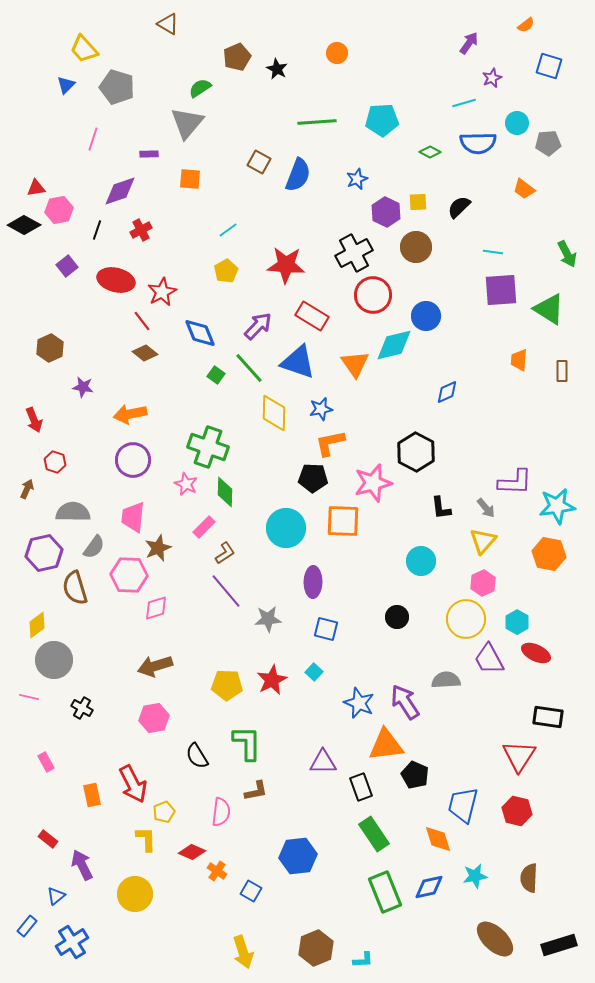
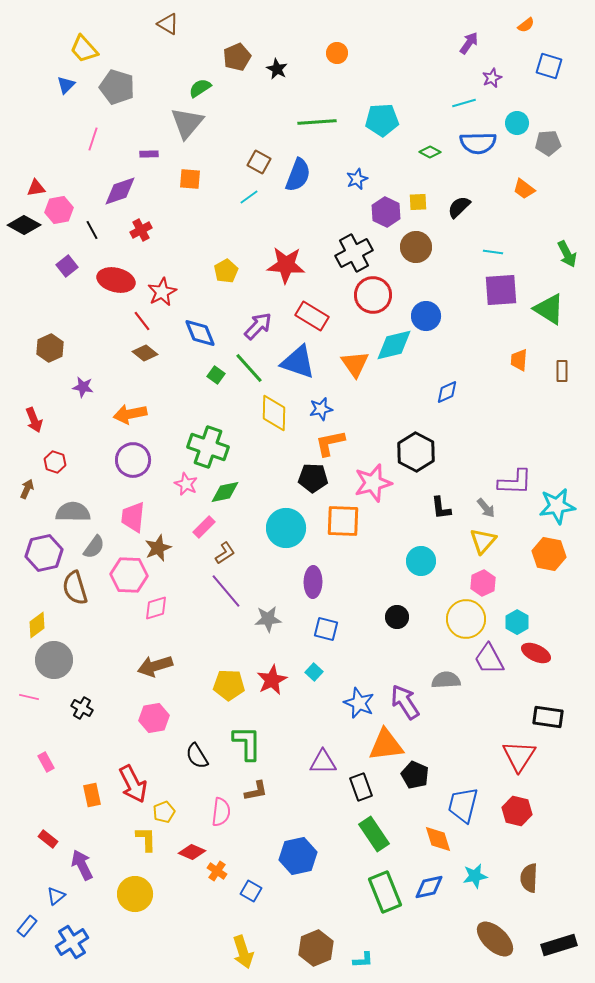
black line at (97, 230): moved 5 px left; rotated 48 degrees counterclockwise
cyan line at (228, 230): moved 21 px right, 33 px up
green diamond at (225, 492): rotated 76 degrees clockwise
yellow pentagon at (227, 685): moved 2 px right
blue hexagon at (298, 856): rotated 6 degrees counterclockwise
